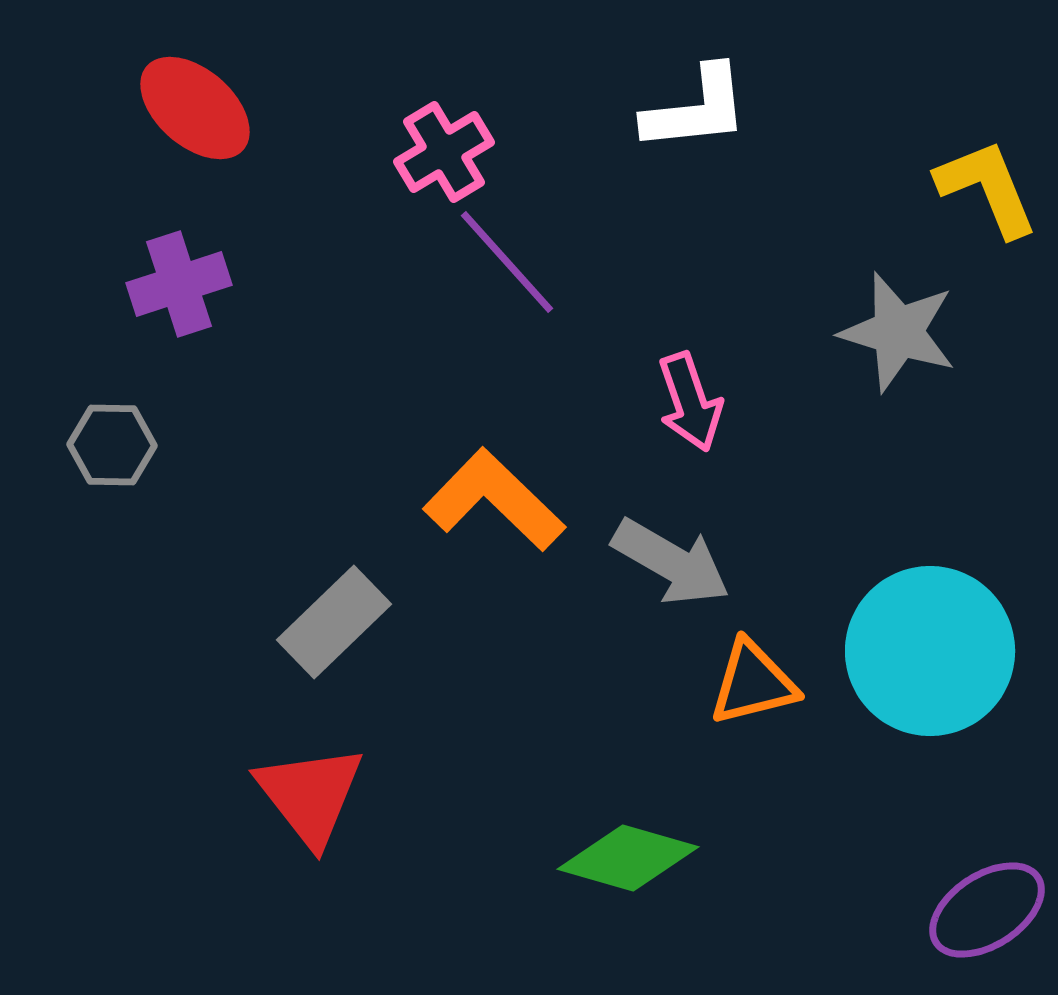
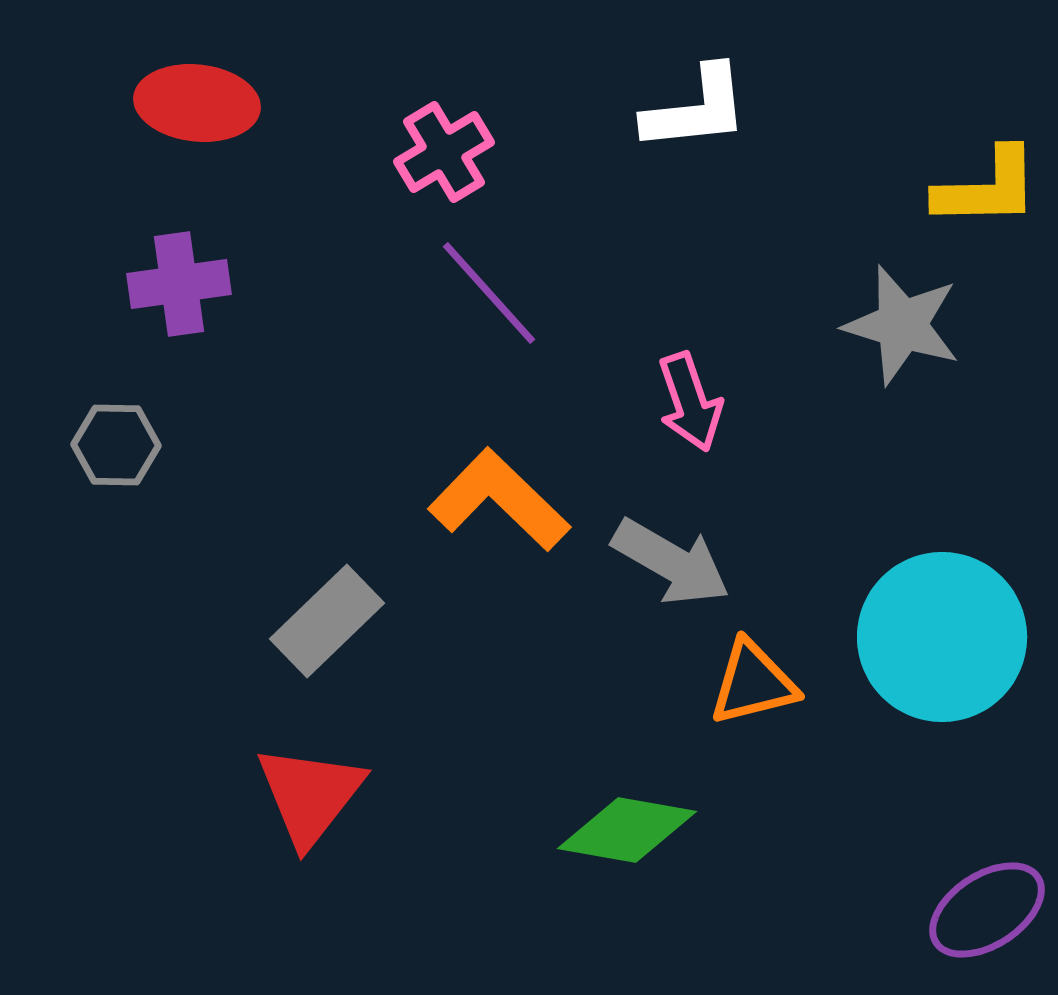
red ellipse: moved 2 px right, 5 px up; rotated 35 degrees counterclockwise
yellow L-shape: rotated 111 degrees clockwise
purple line: moved 18 px left, 31 px down
purple cross: rotated 10 degrees clockwise
gray star: moved 4 px right, 7 px up
gray hexagon: moved 4 px right
orange L-shape: moved 5 px right
gray rectangle: moved 7 px left, 1 px up
cyan circle: moved 12 px right, 14 px up
red triangle: rotated 16 degrees clockwise
green diamond: moved 1 px left, 28 px up; rotated 6 degrees counterclockwise
